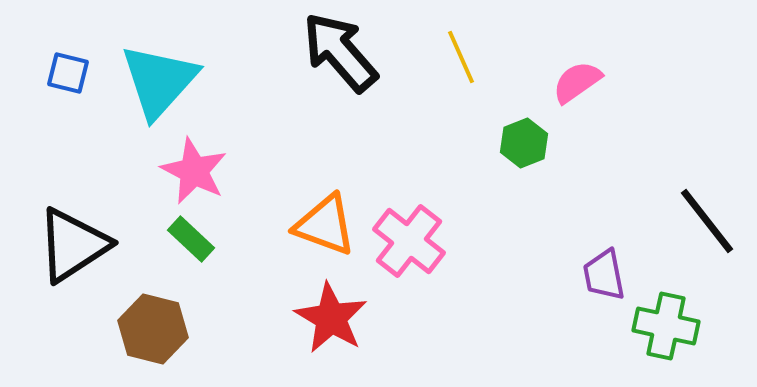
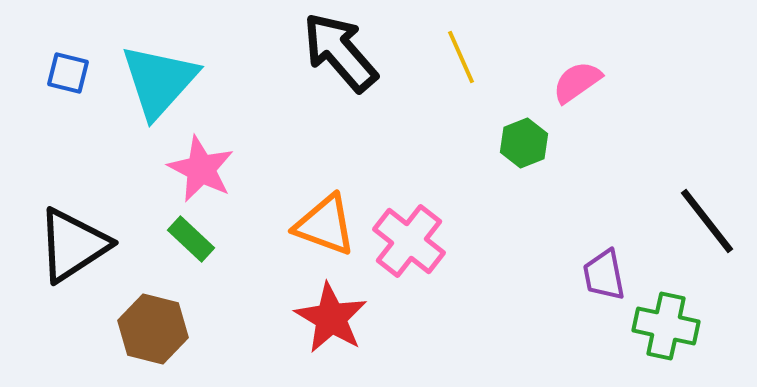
pink star: moved 7 px right, 2 px up
